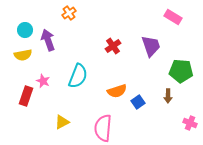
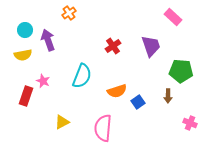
pink rectangle: rotated 12 degrees clockwise
cyan semicircle: moved 4 px right
